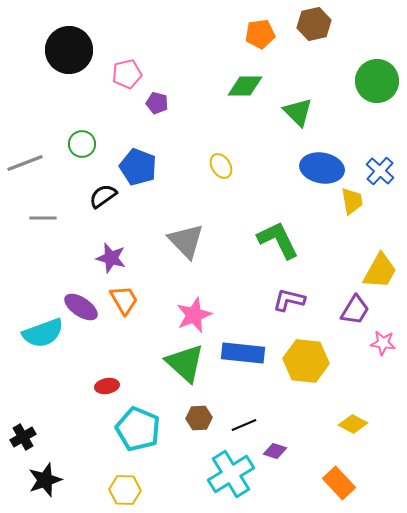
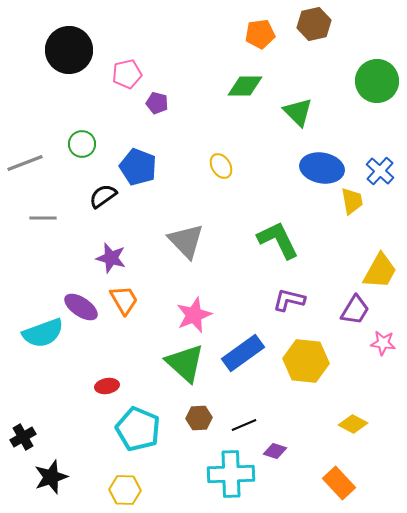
blue rectangle at (243, 353): rotated 42 degrees counterclockwise
cyan cross at (231, 474): rotated 30 degrees clockwise
black star at (45, 480): moved 6 px right, 3 px up
